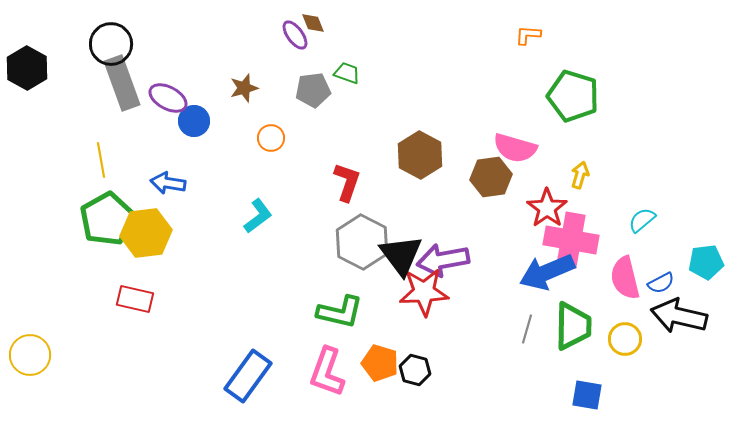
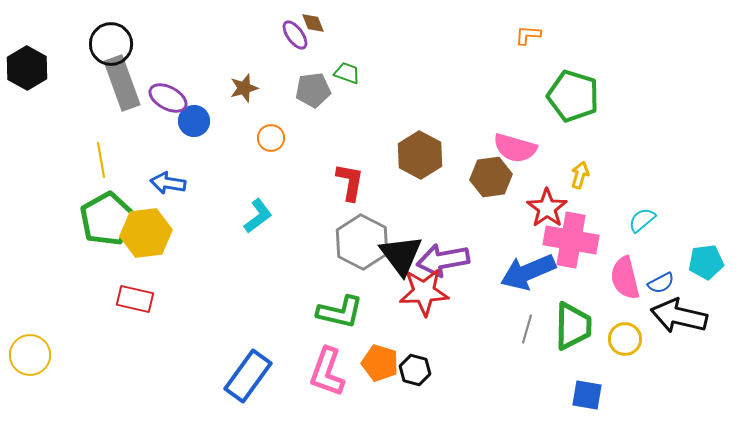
red L-shape at (347, 182): moved 3 px right; rotated 9 degrees counterclockwise
blue arrow at (547, 272): moved 19 px left
